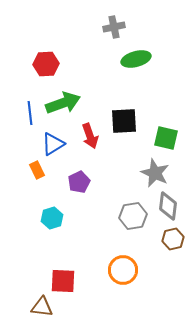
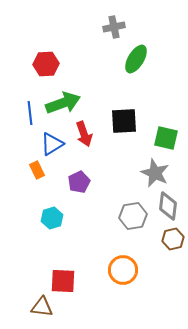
green ellipse: rotated 44 degrees counterclockwise
red arrow: moved 6 px left, 2 px up
blue triangle: moved 1 px left
